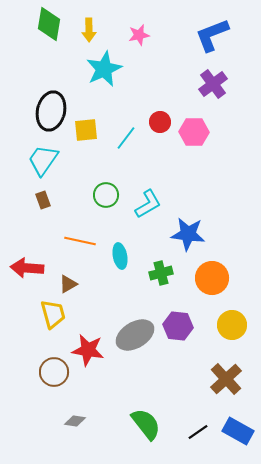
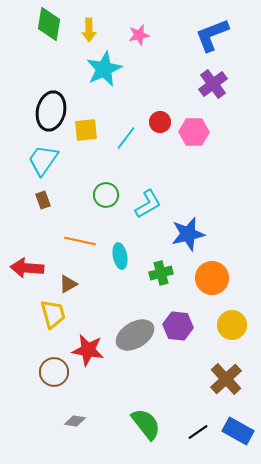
blue star: rotated 20 degrees counterclockwise
